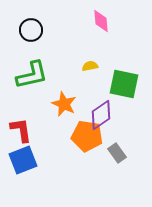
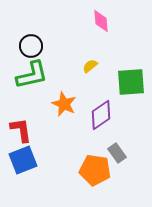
black circle: moved 16 px down
yellow semicircle: rotated 28 degrees counterclockwise
green square: moved 7 px right, 2 px up; rotated 16 degrees counterclockwise
orange pentagon: moved 8 px right, 34 px down
